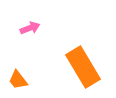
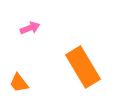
orange trapezoid: moved 1 px right, 3 px down
